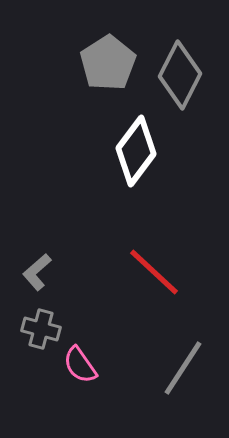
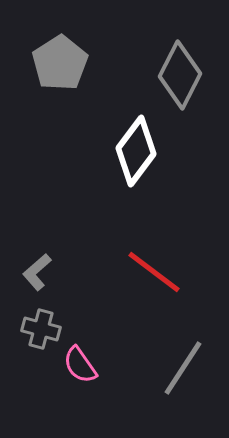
gray pentagon: moved 48 px left
red line: rotated 6 degrees counterclockwise
